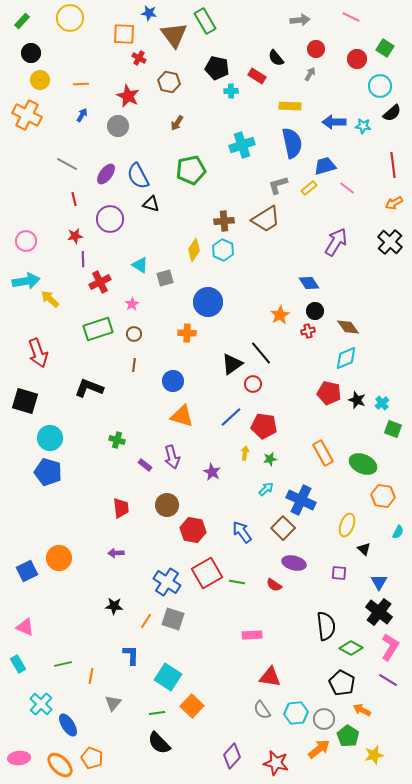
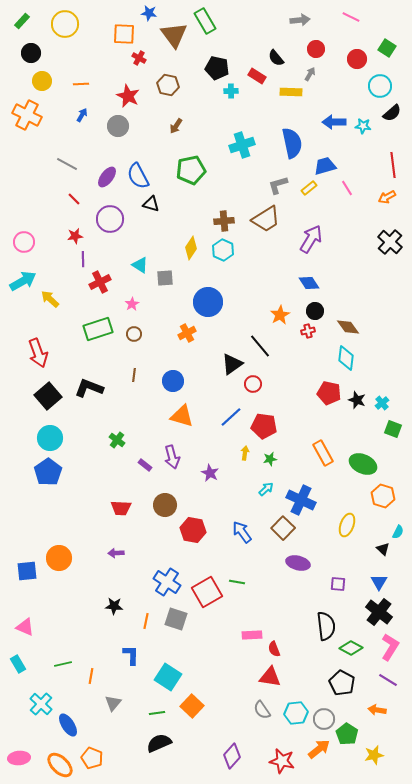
yellow circle at (70, 18): moved 5 px left, 6 px down
green square at (385, 48): moved 2 px right
yellow circle at (40, 80): moved 2 px right, 1 px down
brown hexagon at (169, 82): moved 1 px left, 3 px down
yellow rectangle at (290, 106): moved 1 px right, 14 px up
brown arrow at (177, 123): moved 1 px left, 3 px down
purple ellipse at (106, 174): moved 1 px right, 3 px down
pink line at (347, 188): rotated 21 degrees clockwise
red line at (74, 199): rotated 32 degrees counterclockwise
orange arrow at (394, 203): moved 7 px left, 6 px up
pink circle at (26, 241): moved 2 px left, 1 px down
purple arrow at (336, 242): moved 25 px left, 3 px up
yellow diamond at (194, 250): moved 3 px left, 2 px up
gray square at (165, 278): rotated 12 degrees clockwise
cyan arrow at (26, 281): moved 3 px left; rotated 20 degrees counterclockwise
orange cross at (187, 333): rotated 30 degrees counterclockwise
black line at (261, 353): moved 1 px left, 7 px up
cyan diamond at (346, 358): rotated 60 degrees counterclockwise
brown line at (134, 365): moved 10 px down
black square at (25, 401): moved 23 px right, 5 px up; rotated 32 degrees clockwise
green cross at (117, 440): rotated 21 degrees clockwise
blue pentagon at (48, 472): rotated 20 degrees clockwise
purple star at (212, 472): moved 2 px left, 1 px down
orange hexagon at (383, 496): rotated 10 degrees clockwise
brown circle at (167, 505): moved 2 px left
red trapezoid at (121, 508): rotated 100 degrees clockwise
black triangle at (364, 549): moved 19 px right
purple ellipse at (294, 563): moved 4 px right
blue square at (27, 571): rotated 20 degrees clockwise
red square at (207, 573): moved 19 px down
purple square at (339, 573): moved 1 px left, 11 px down
red semicircle at (274, 585): moved 64 px down; rotated 35 degrees clockwise
gray square at (173, 619): moved 3 px right
orange line at (146, 621): rotated 21 degrees counterclockwise
orange arrow at (362, 710): moved 15 px right; rotated 18 degrees counterclockwise
green pentagon at (348, 736): moved 1 px left, 2 px up
black semicircle at (159, 743): rotated 110 degrees clockwise
red star at (276, 763): moved 6 px right, 2 px up
